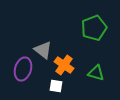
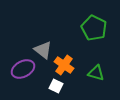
green pentagon: rotated 25 degrees counterclockwise
purple ellipse: rotated 45 degrees clockwise
white square: rotated 16 degrees clockwise
